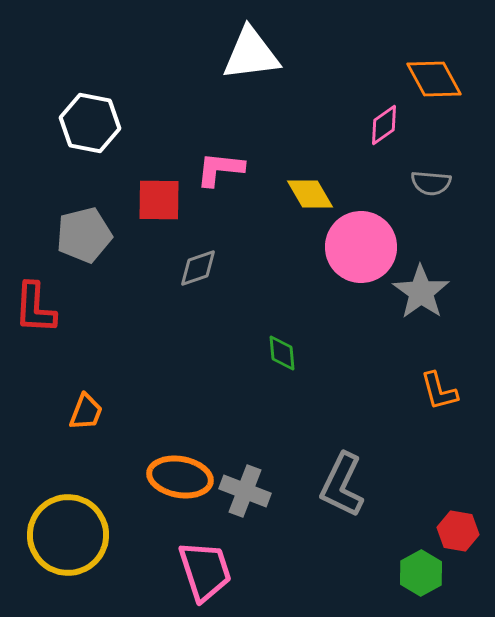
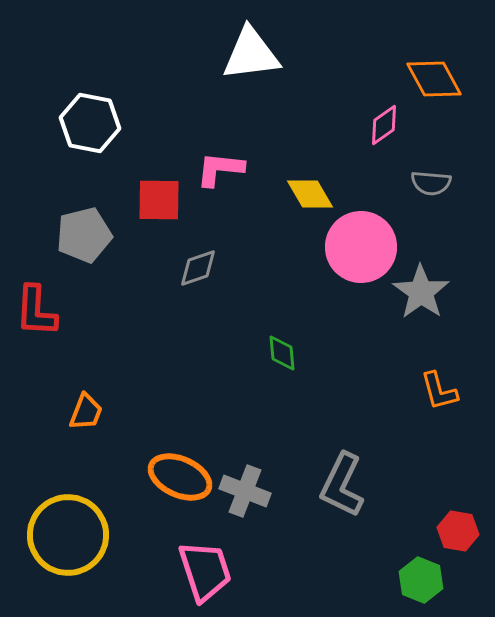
red L-shape: moved 1 px right, 3 px down
orange ellipse: rotated 14 degrees clockwise
green hexagon: moved 7 px down; rotated 9 degrees counterclockwise
